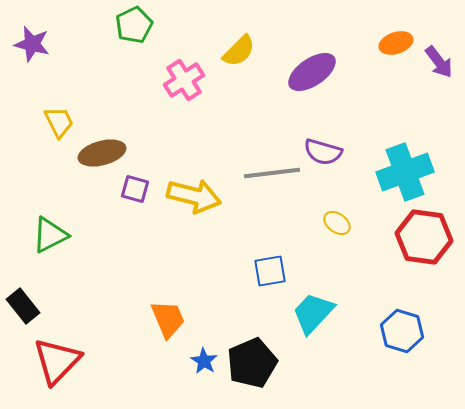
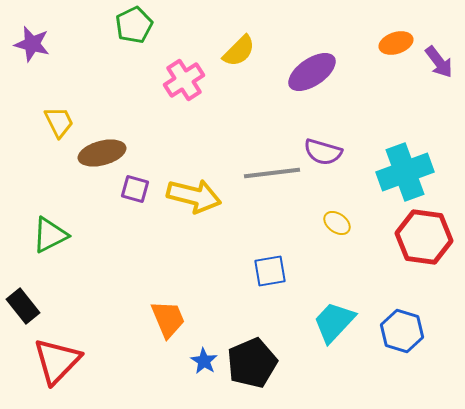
cyan trapezoid: moved 21 px right, 9 px down
